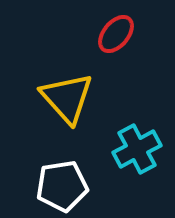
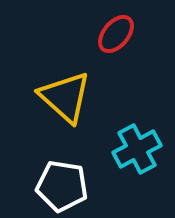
yellow triangle: moved 2 px left, 1 px up; rotated 6 degrees counterclockwise
white pentagon: rotated 18 degrees clockwise
